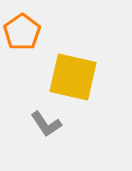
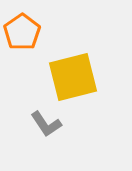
yellow square: rotated 27 degrees counterclockwise
